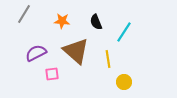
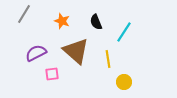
orange star: rotated 14 degrees clockwise
